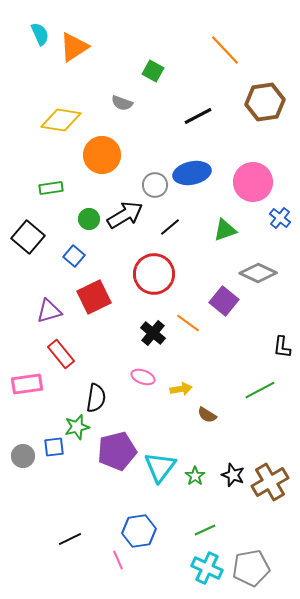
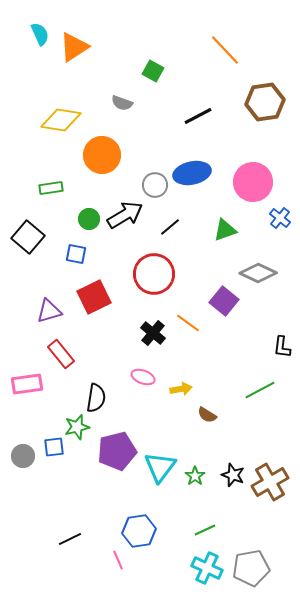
blue square at (74, 256): moved 2 px right, 2 px up; rotated 30 degrees counterclockwise
